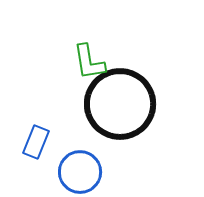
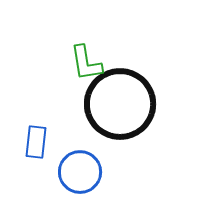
green L-shape: moved 3 px left, 1 px down
blue rectangle: rotated 16 degrees counterclockwise
